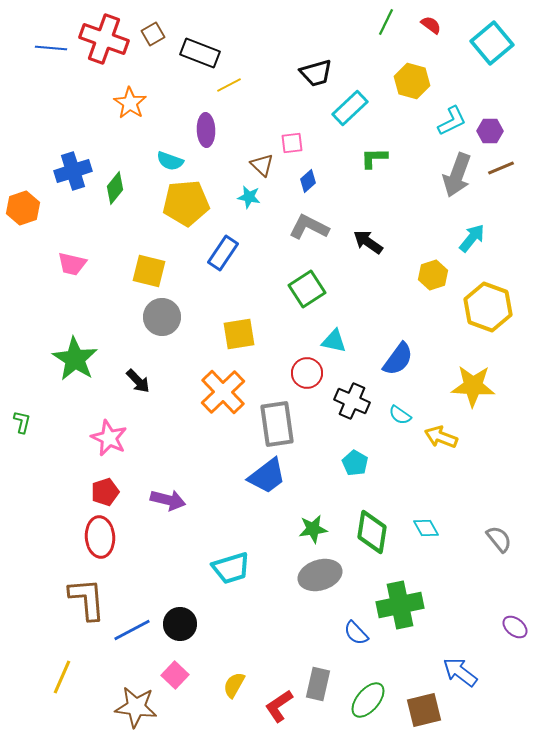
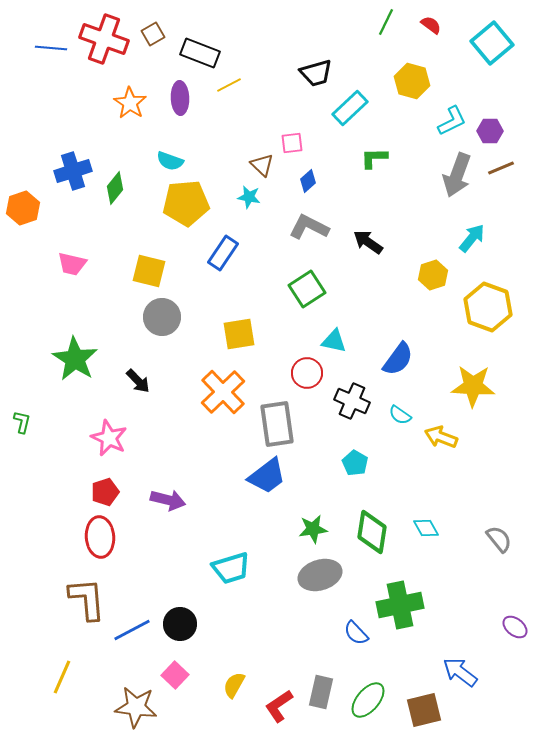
purple ellipse at (206, 130): moved 26 px left, 32 px up
gray rectangle at (318, 684): moved 3 px right, 8 px down
